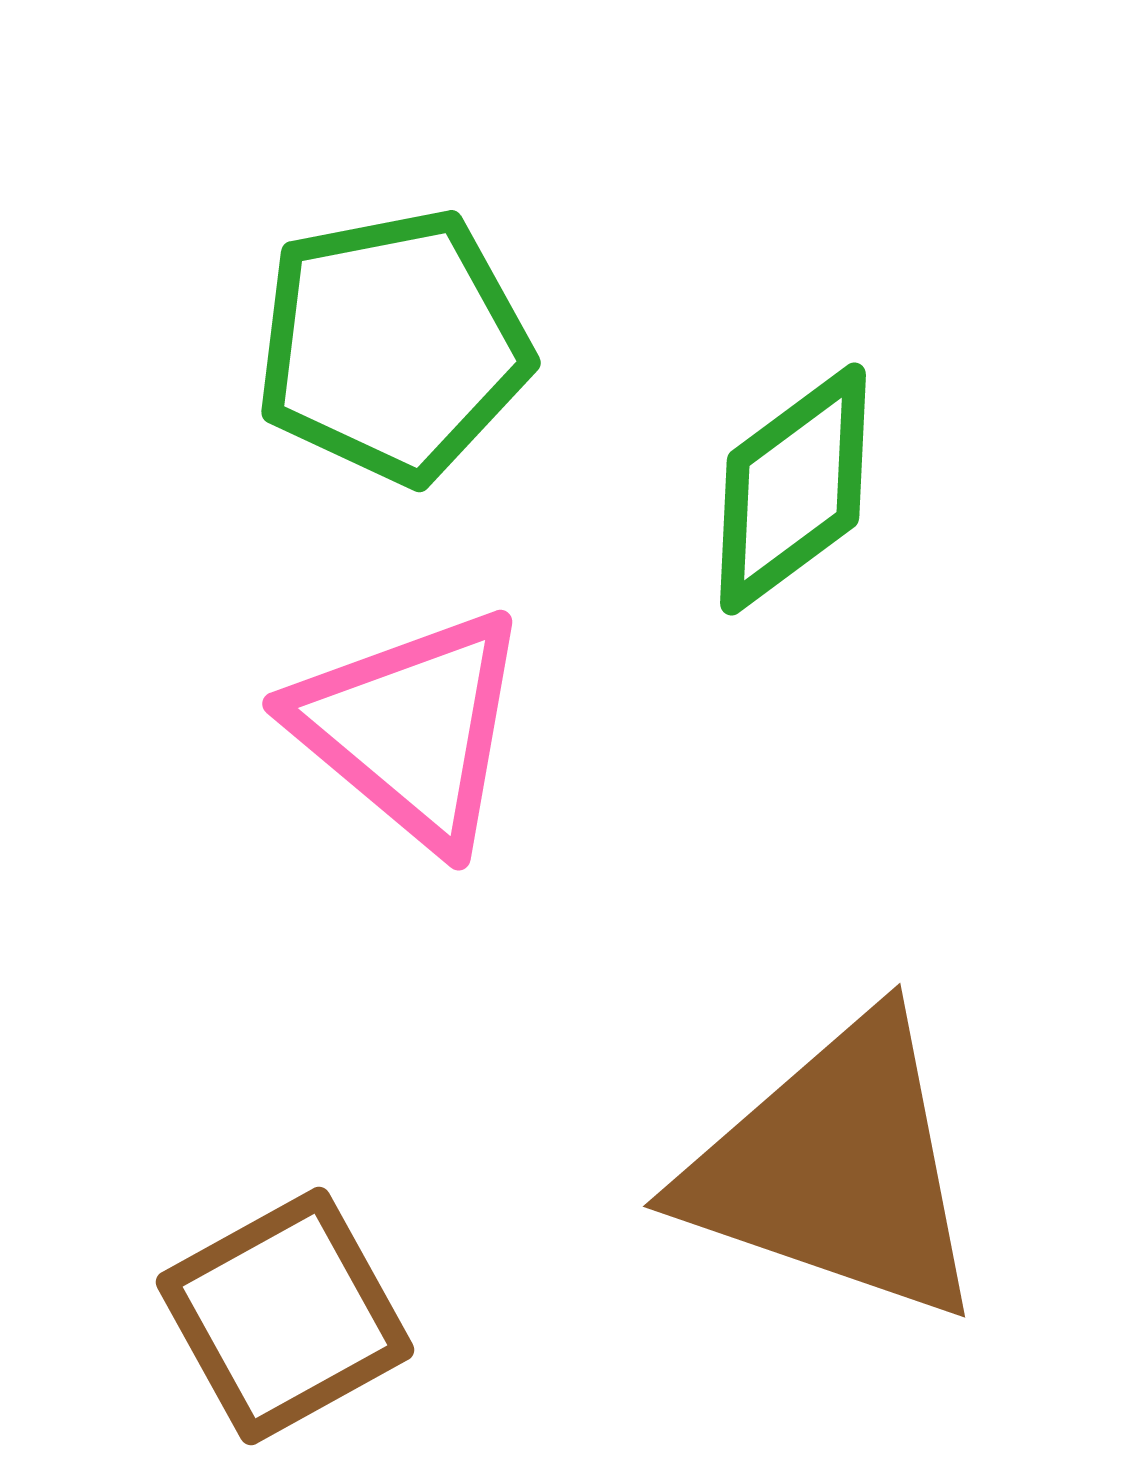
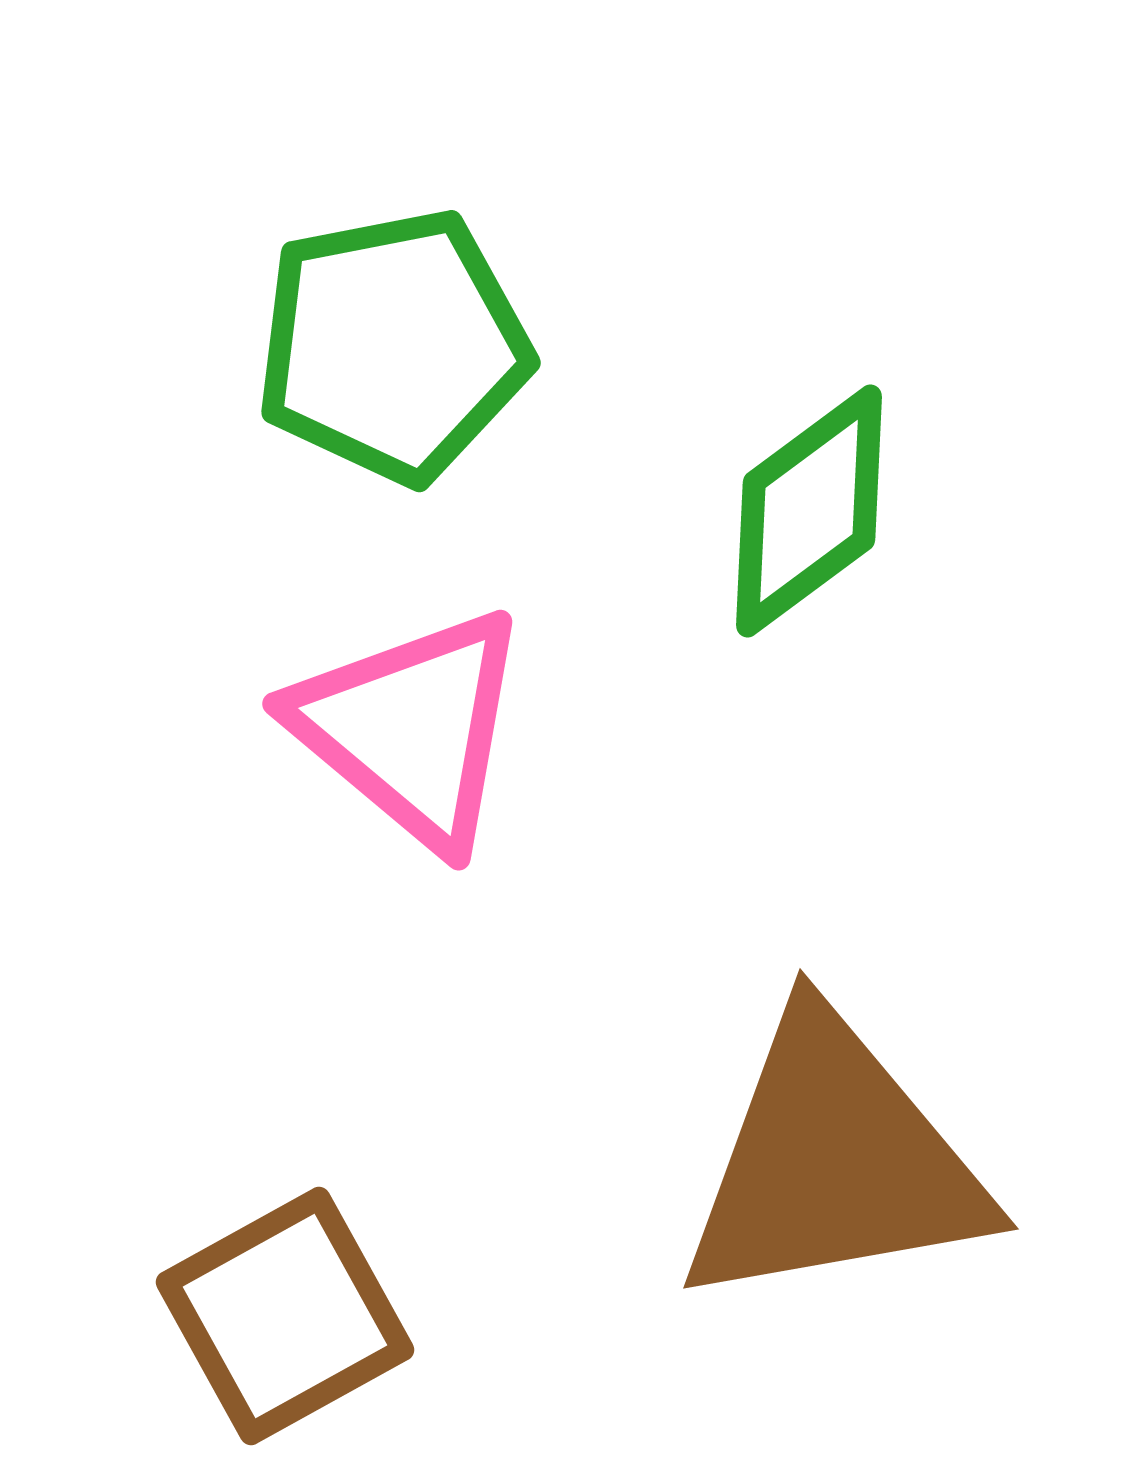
green diamond: moved 16 px right, 22 px down
brown triangle: moved 2 px left, 7 px up; rotated 29 degrees counterclockwise
